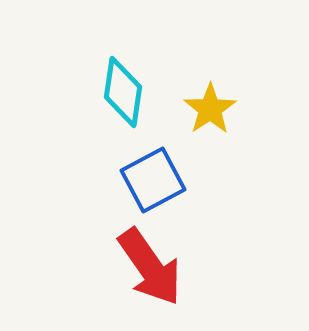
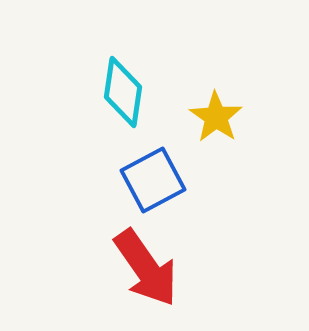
yellow star: moved 6 px right, 8 px down; rotated 4 degrees counterclockwise
red arrow: moved 4 px left, 1 px down
